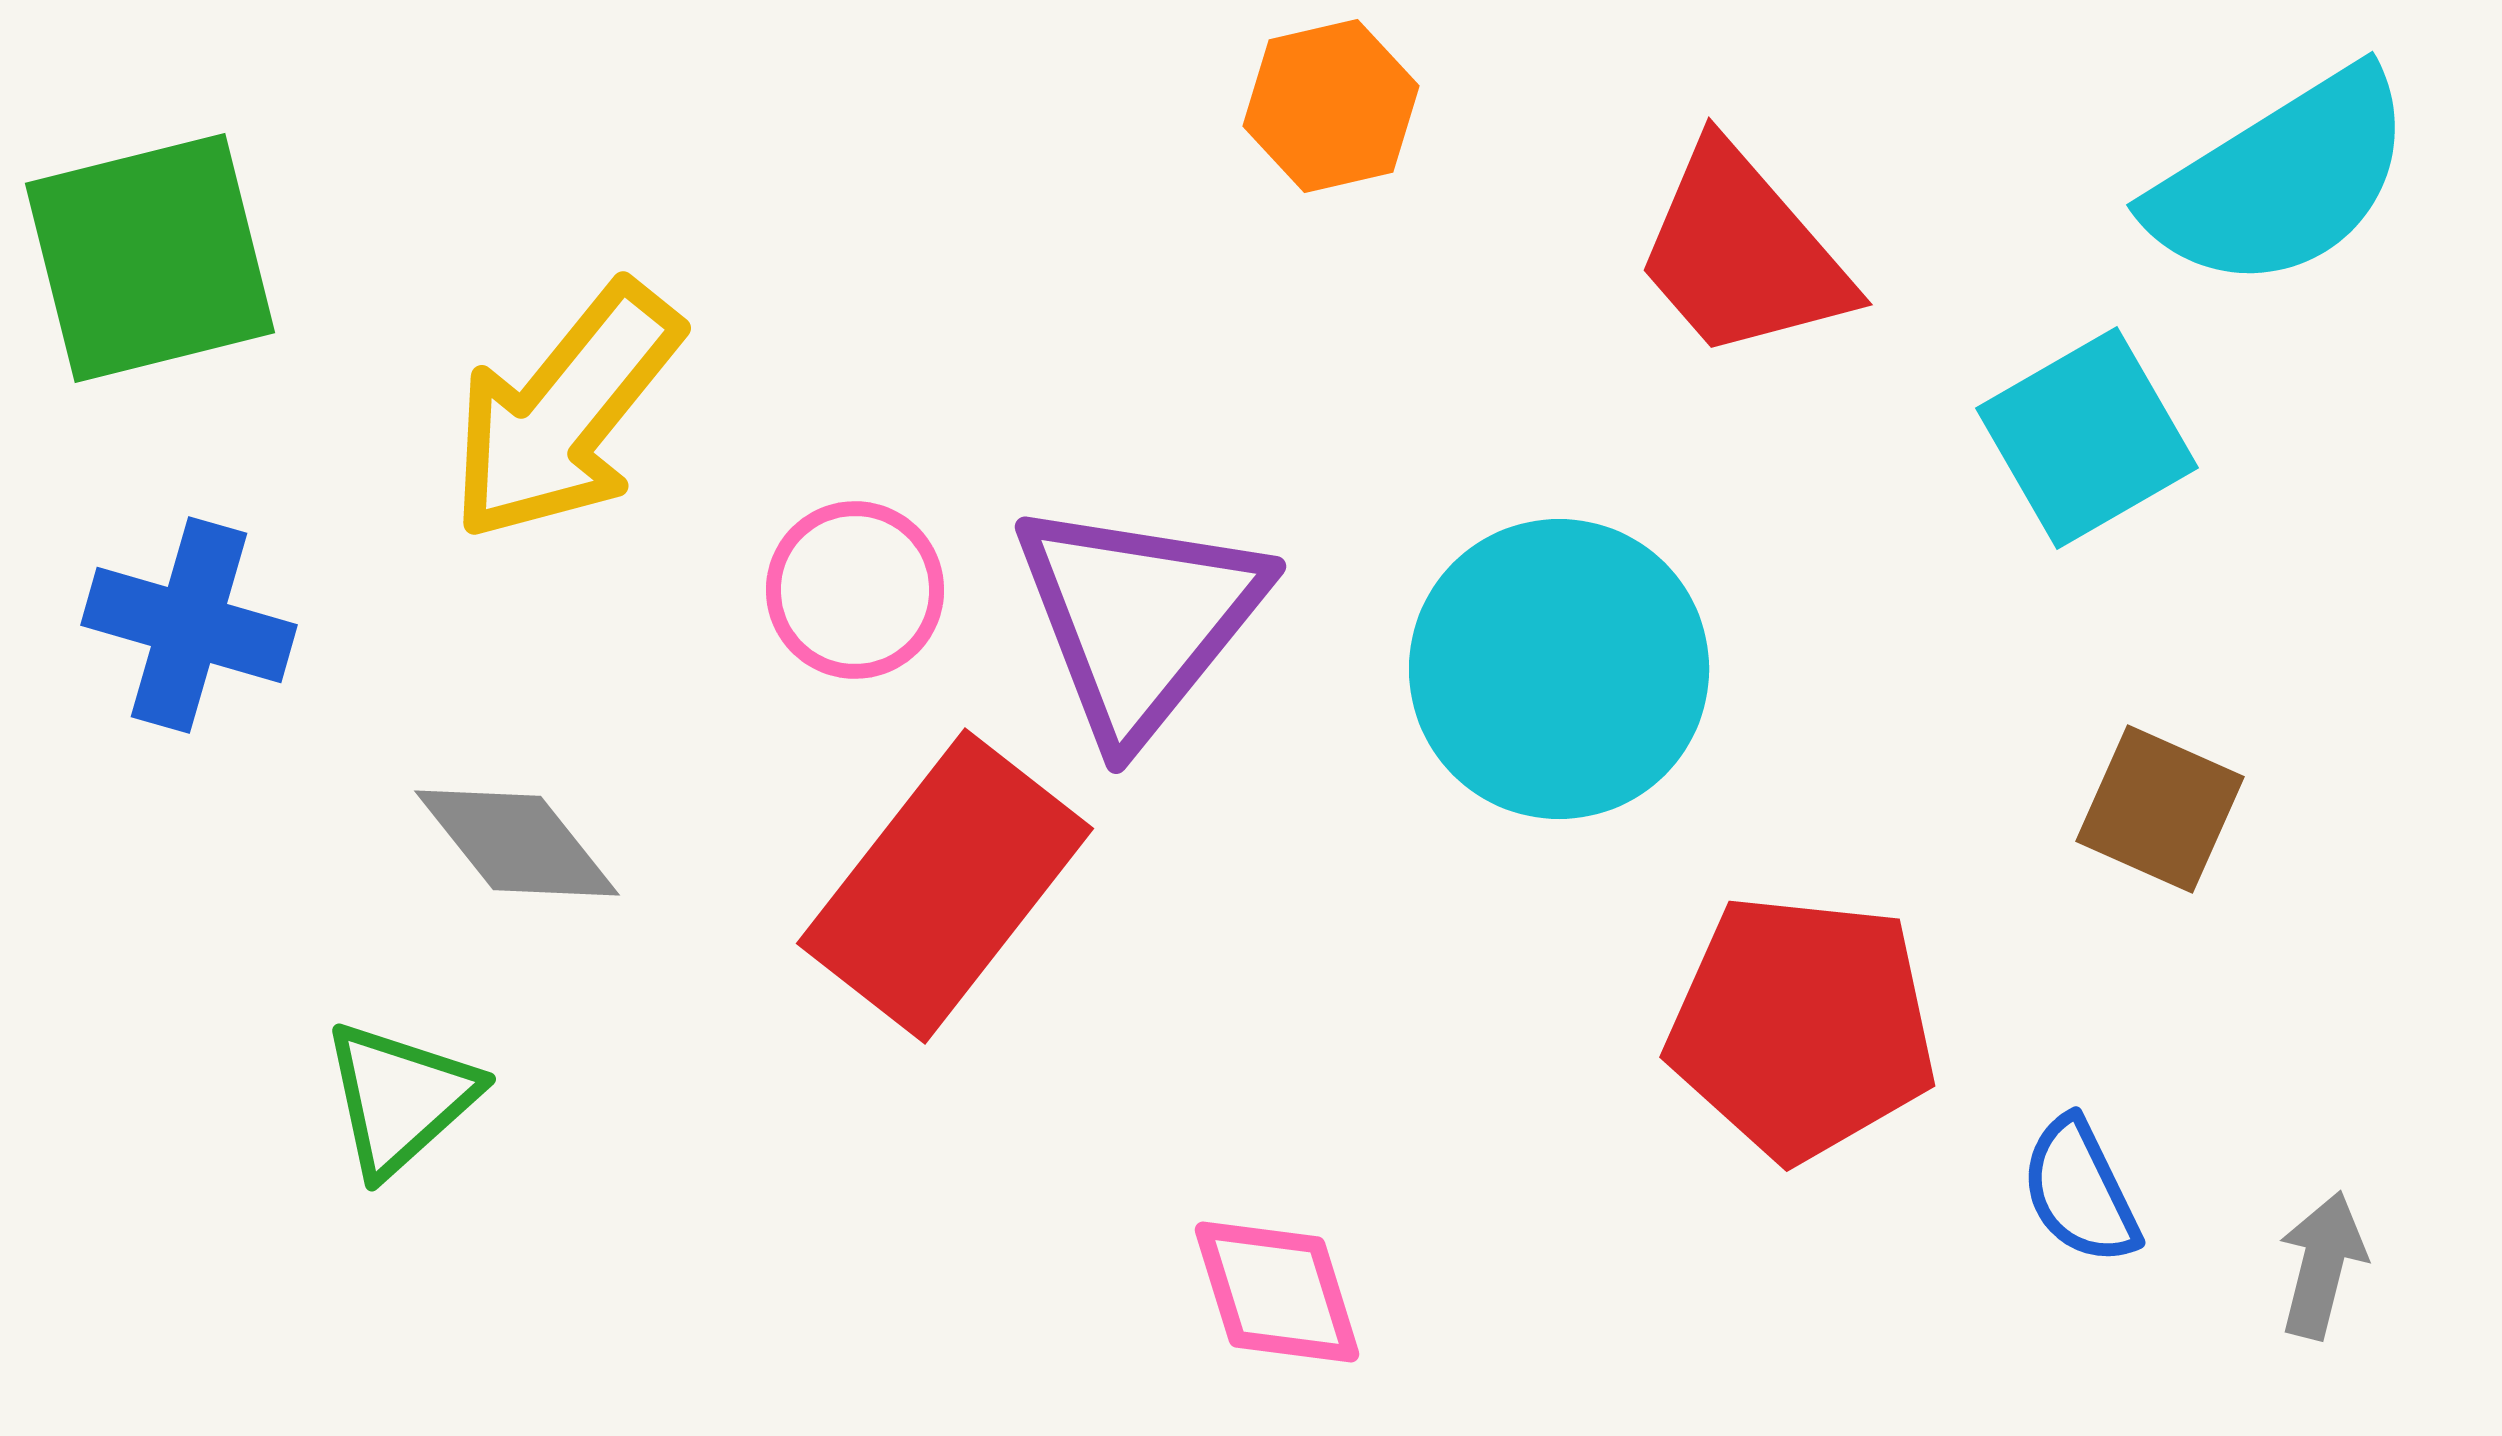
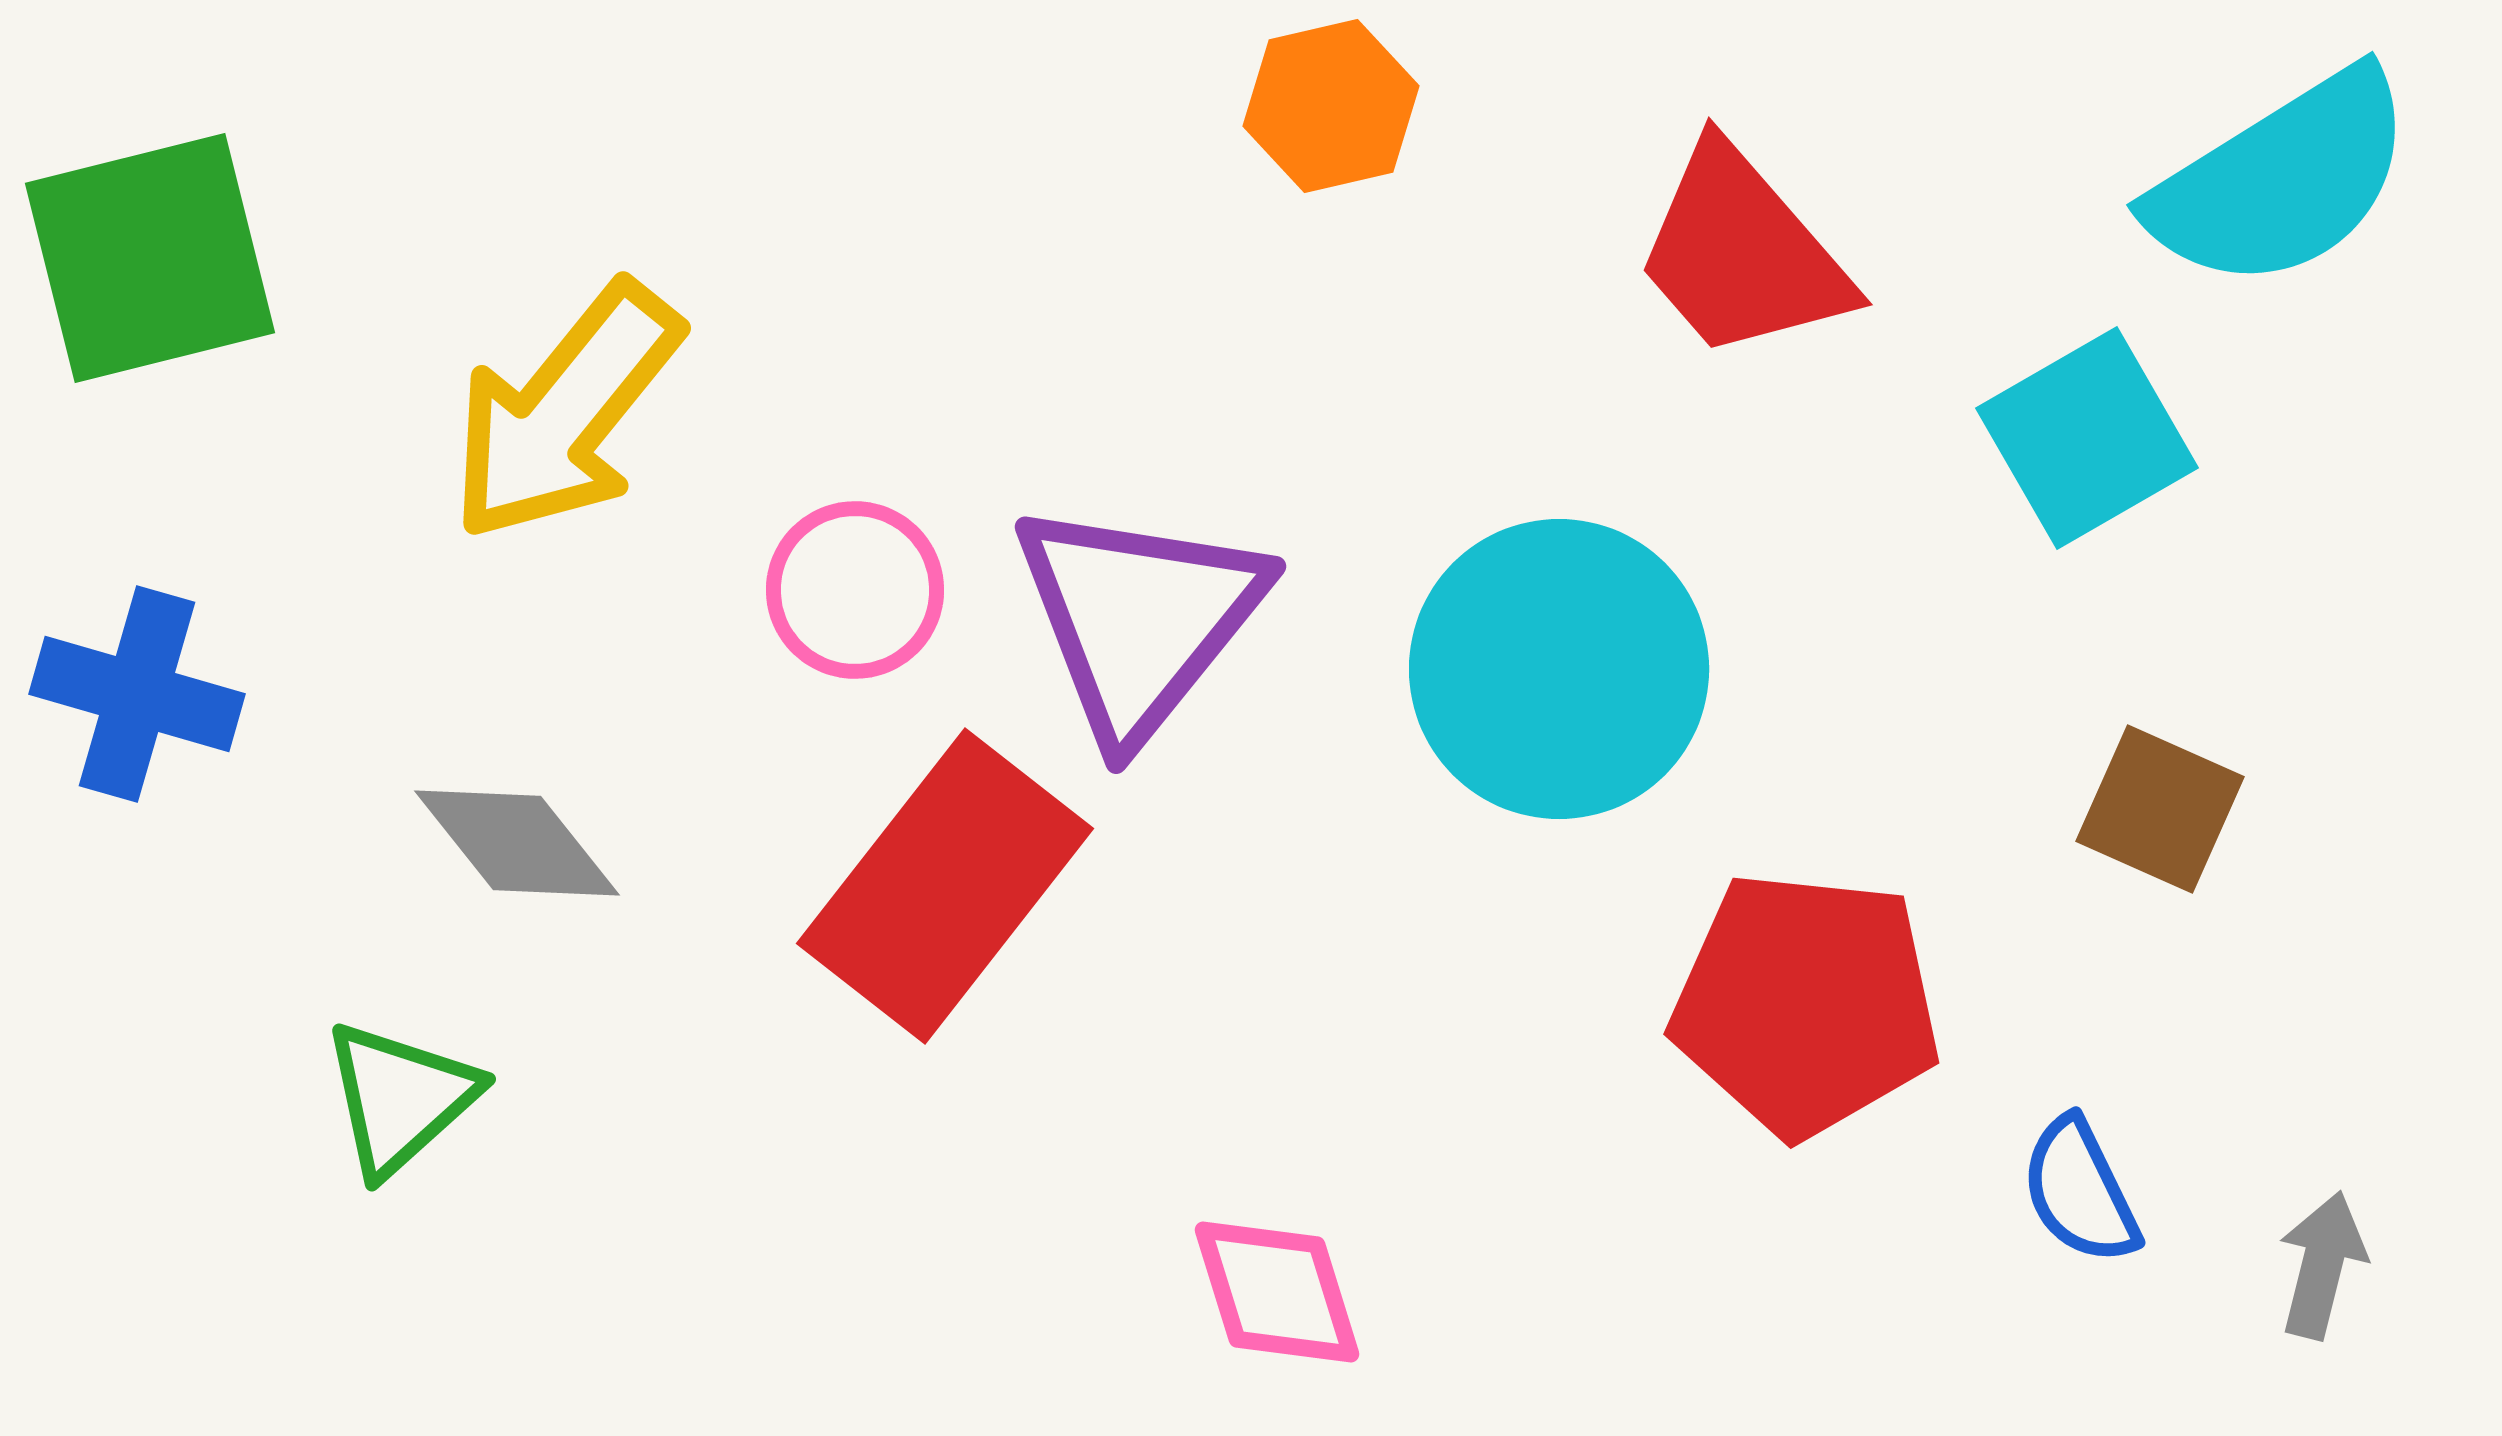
blue cross: moved 52 px left, 69 px down
red pentagon: moved 4 px right, 23 px up
